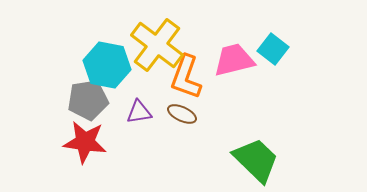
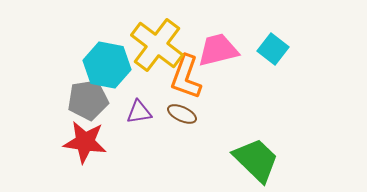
pink trapezoid: moved 16 px left, 10 px up
